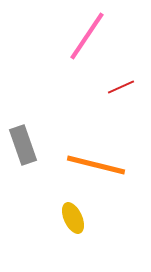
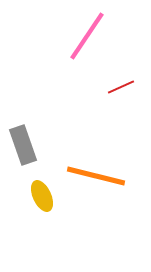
orange line: moved 11 px down
yellow ellipse: moved 31 px left, 22 px up
